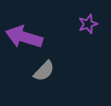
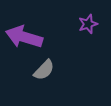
gray semicircle: moved 1 px up
